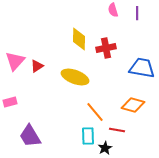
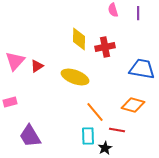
purple line: moved 1 px right
red cross: moved 1 px left, 1 px up
blue trapezoid: moved 1 px down
